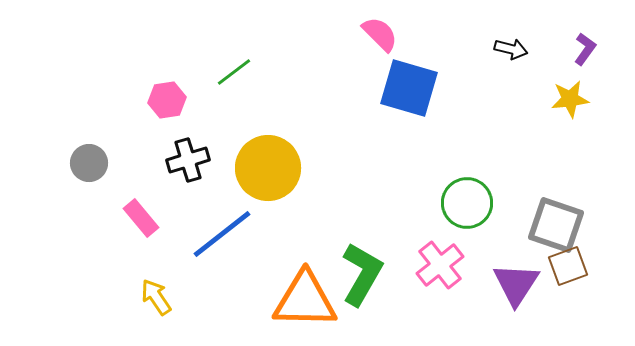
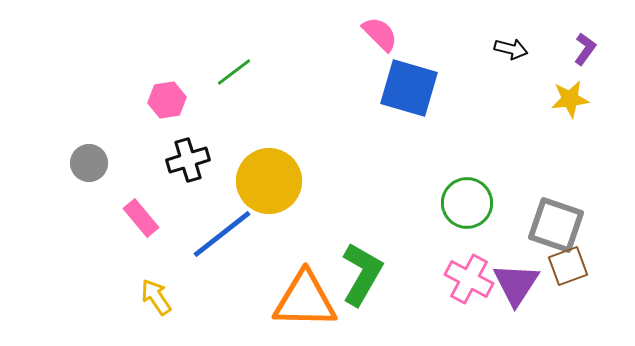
yellow circle: moved 1 px right, 13 px down
pink cross: moved 29 px right, 14 px down; rotated 24 degrees counterclockwise
